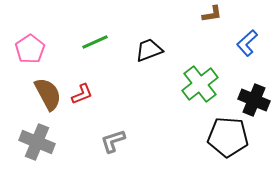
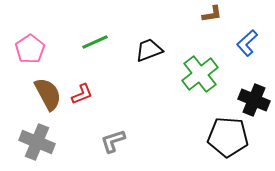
green cross: moved 10 px up
